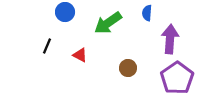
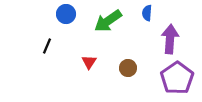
blue circle: moved 1 px right, 2 px down
green arrow: moved 2 px up
red triangle: moved 9 px right, 7 px down; rotated 35 degrees clockwise
